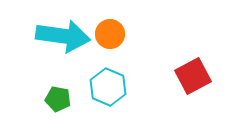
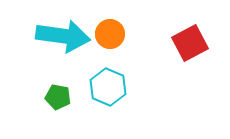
red square: moved 3 px left, 33 px up
green pentagon: moved 2 px up
